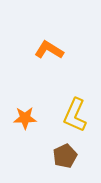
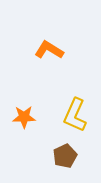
orange star: moved 1 px left, 1 px up
